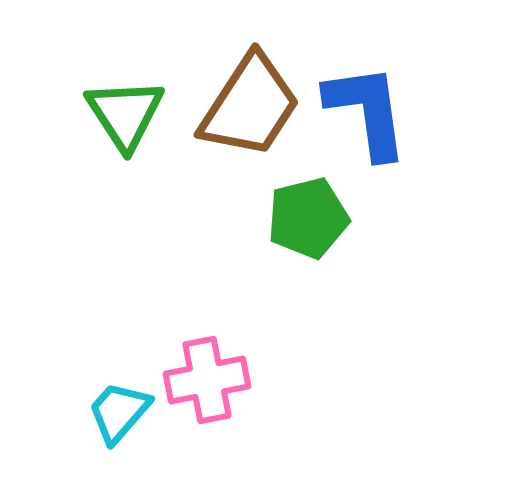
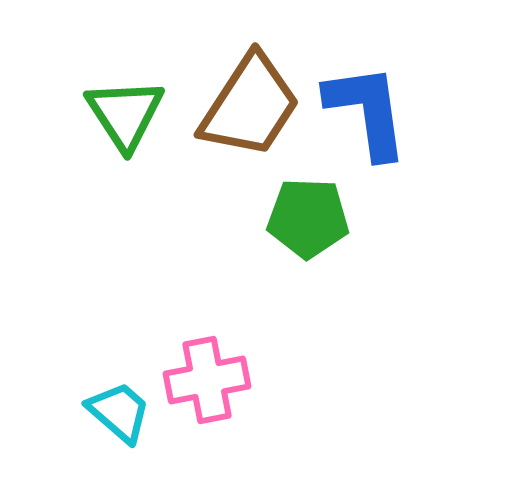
green pentagon: rotated 16 degrees clockwise
cyan trapezoid: rotated 90 degrees clockwise
